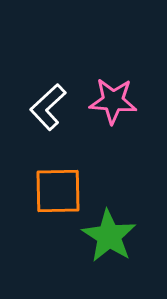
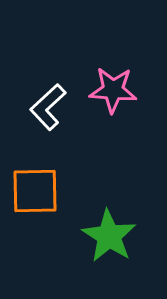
pink star: moved 11 px up
orange square: moved 23 px left
